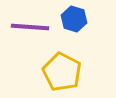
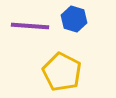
purple line: moved 1 px up
